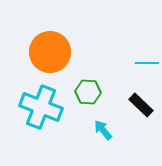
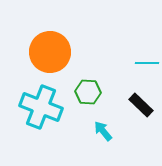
cyan arrow: moved 1 px down
